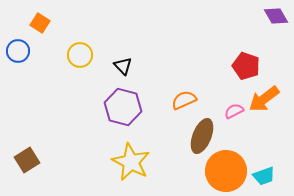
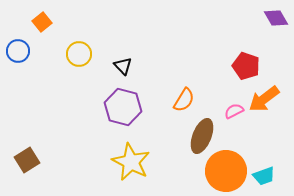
purple diamond: moved 2 px down
orange square: moved 2 px right, 1 px up; rotated 18 degrees clockwise
yellow circle: moved 1 px left, 1 px up
orange semicircle: rotated 145 degrees clockwise
